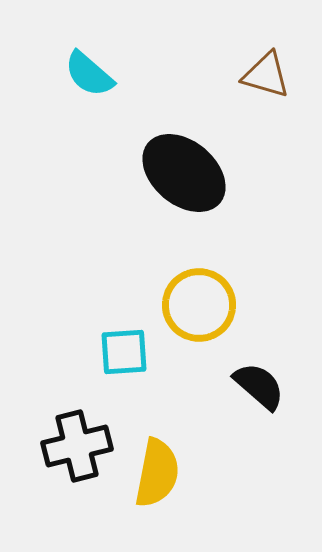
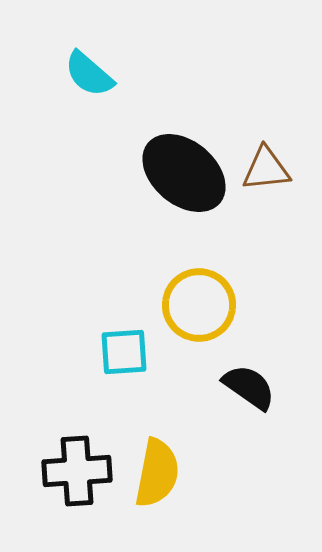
brown triangle: moved 94 px down; rotated 22 degrees counterclockwise
black semicircle: moved 10 px left, 1 px down; rotated 6 degrees counterclockwise
black cross: moved 25 px down; rotated 10 degrees clockwise
